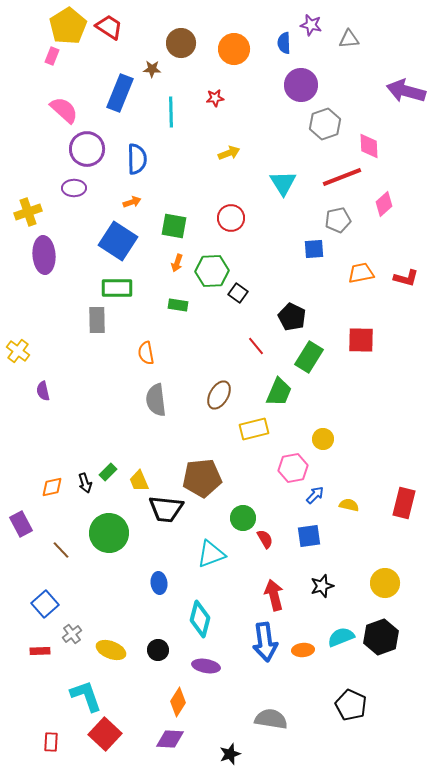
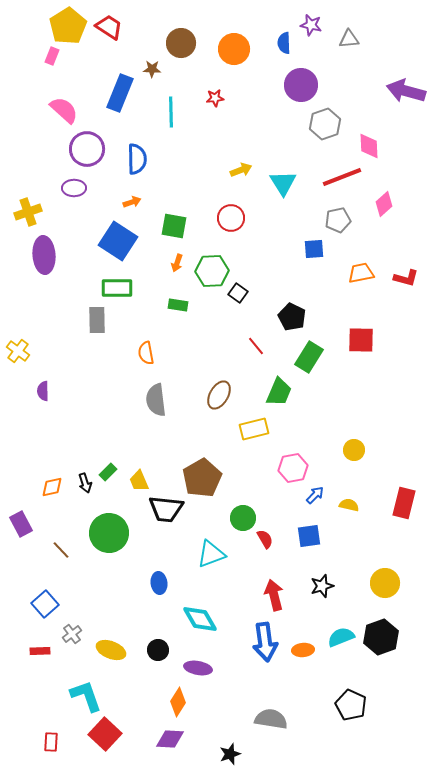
yellow arrow at (229, 153): moved 12 px right, 17 px down
purple semicircle at (43, 391): rotated 12 degrees clockwise
yellow circle at (323, 439): moved 31 px right, 11 px down
brown pentagon at (202, 478): rotated 24 degrees counterclockwise
cyan diamond at (200, 619): rotated 45 degrees counterclockwise
purple ellipse at (206, 666): moved 8 px left, 2 px down
